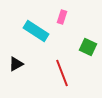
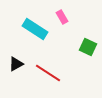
pink rectangle: rotated 48 degrees counterclockwise
cyan rectangle: moved 1 px left, 2 px up
red line: moved 14 px left; rotated 36 degrees counterclockwise
